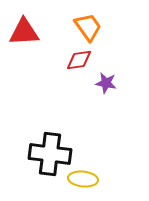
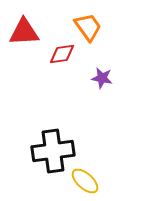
red diamond: moved 17 px left, 6 px up
purple star: moved 4 px left, 5 px up
black cross: moved 3 px right, 3 px up; rotated 15 degrees counterclockwise
yellow ellipse: moved 2 px right, 2 px down; rotated 36 degrees clockwise
